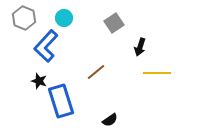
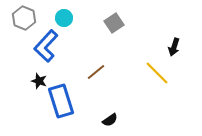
black arrow: moved 34 px right
yellow line: rotated 44 degrees clockwise
